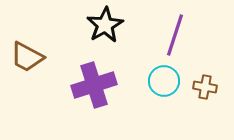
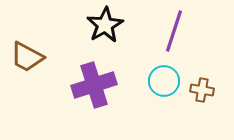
purple line: moved 1 px left, 4 px up
brown cross: moved 3 px left, 3 px down
